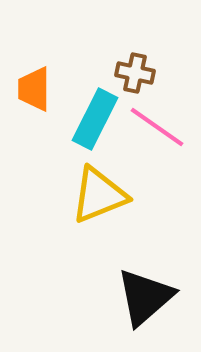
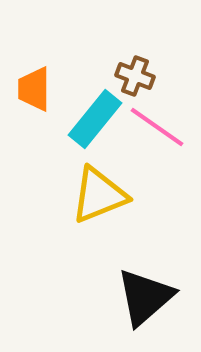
brown cross: moved 3 px down; rotated 9 degrees clockwise
cyan rectangle: rotated 12 degrees clockwise
